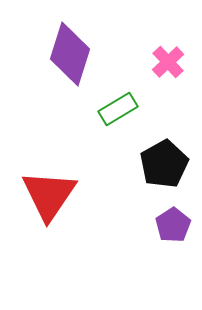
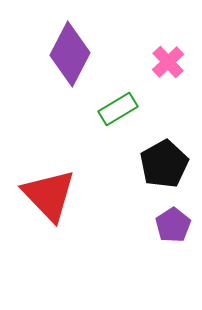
purple diamond: rotated 10 degrees clockwise
red triangle: rotated 18 degrees counterclockwise
